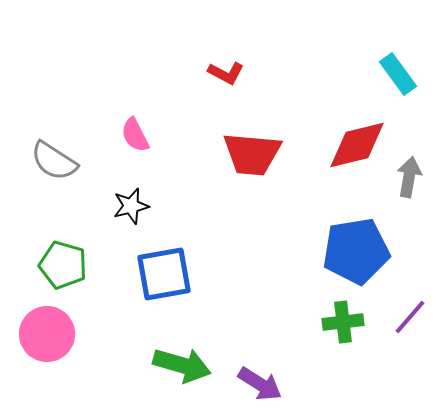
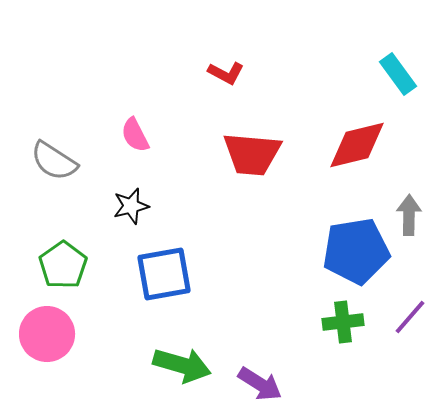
gray arrow: moved 38 px down; rotated 9 degrees counterclockwise
green pentagon: rotated 21 degrees clockwise
